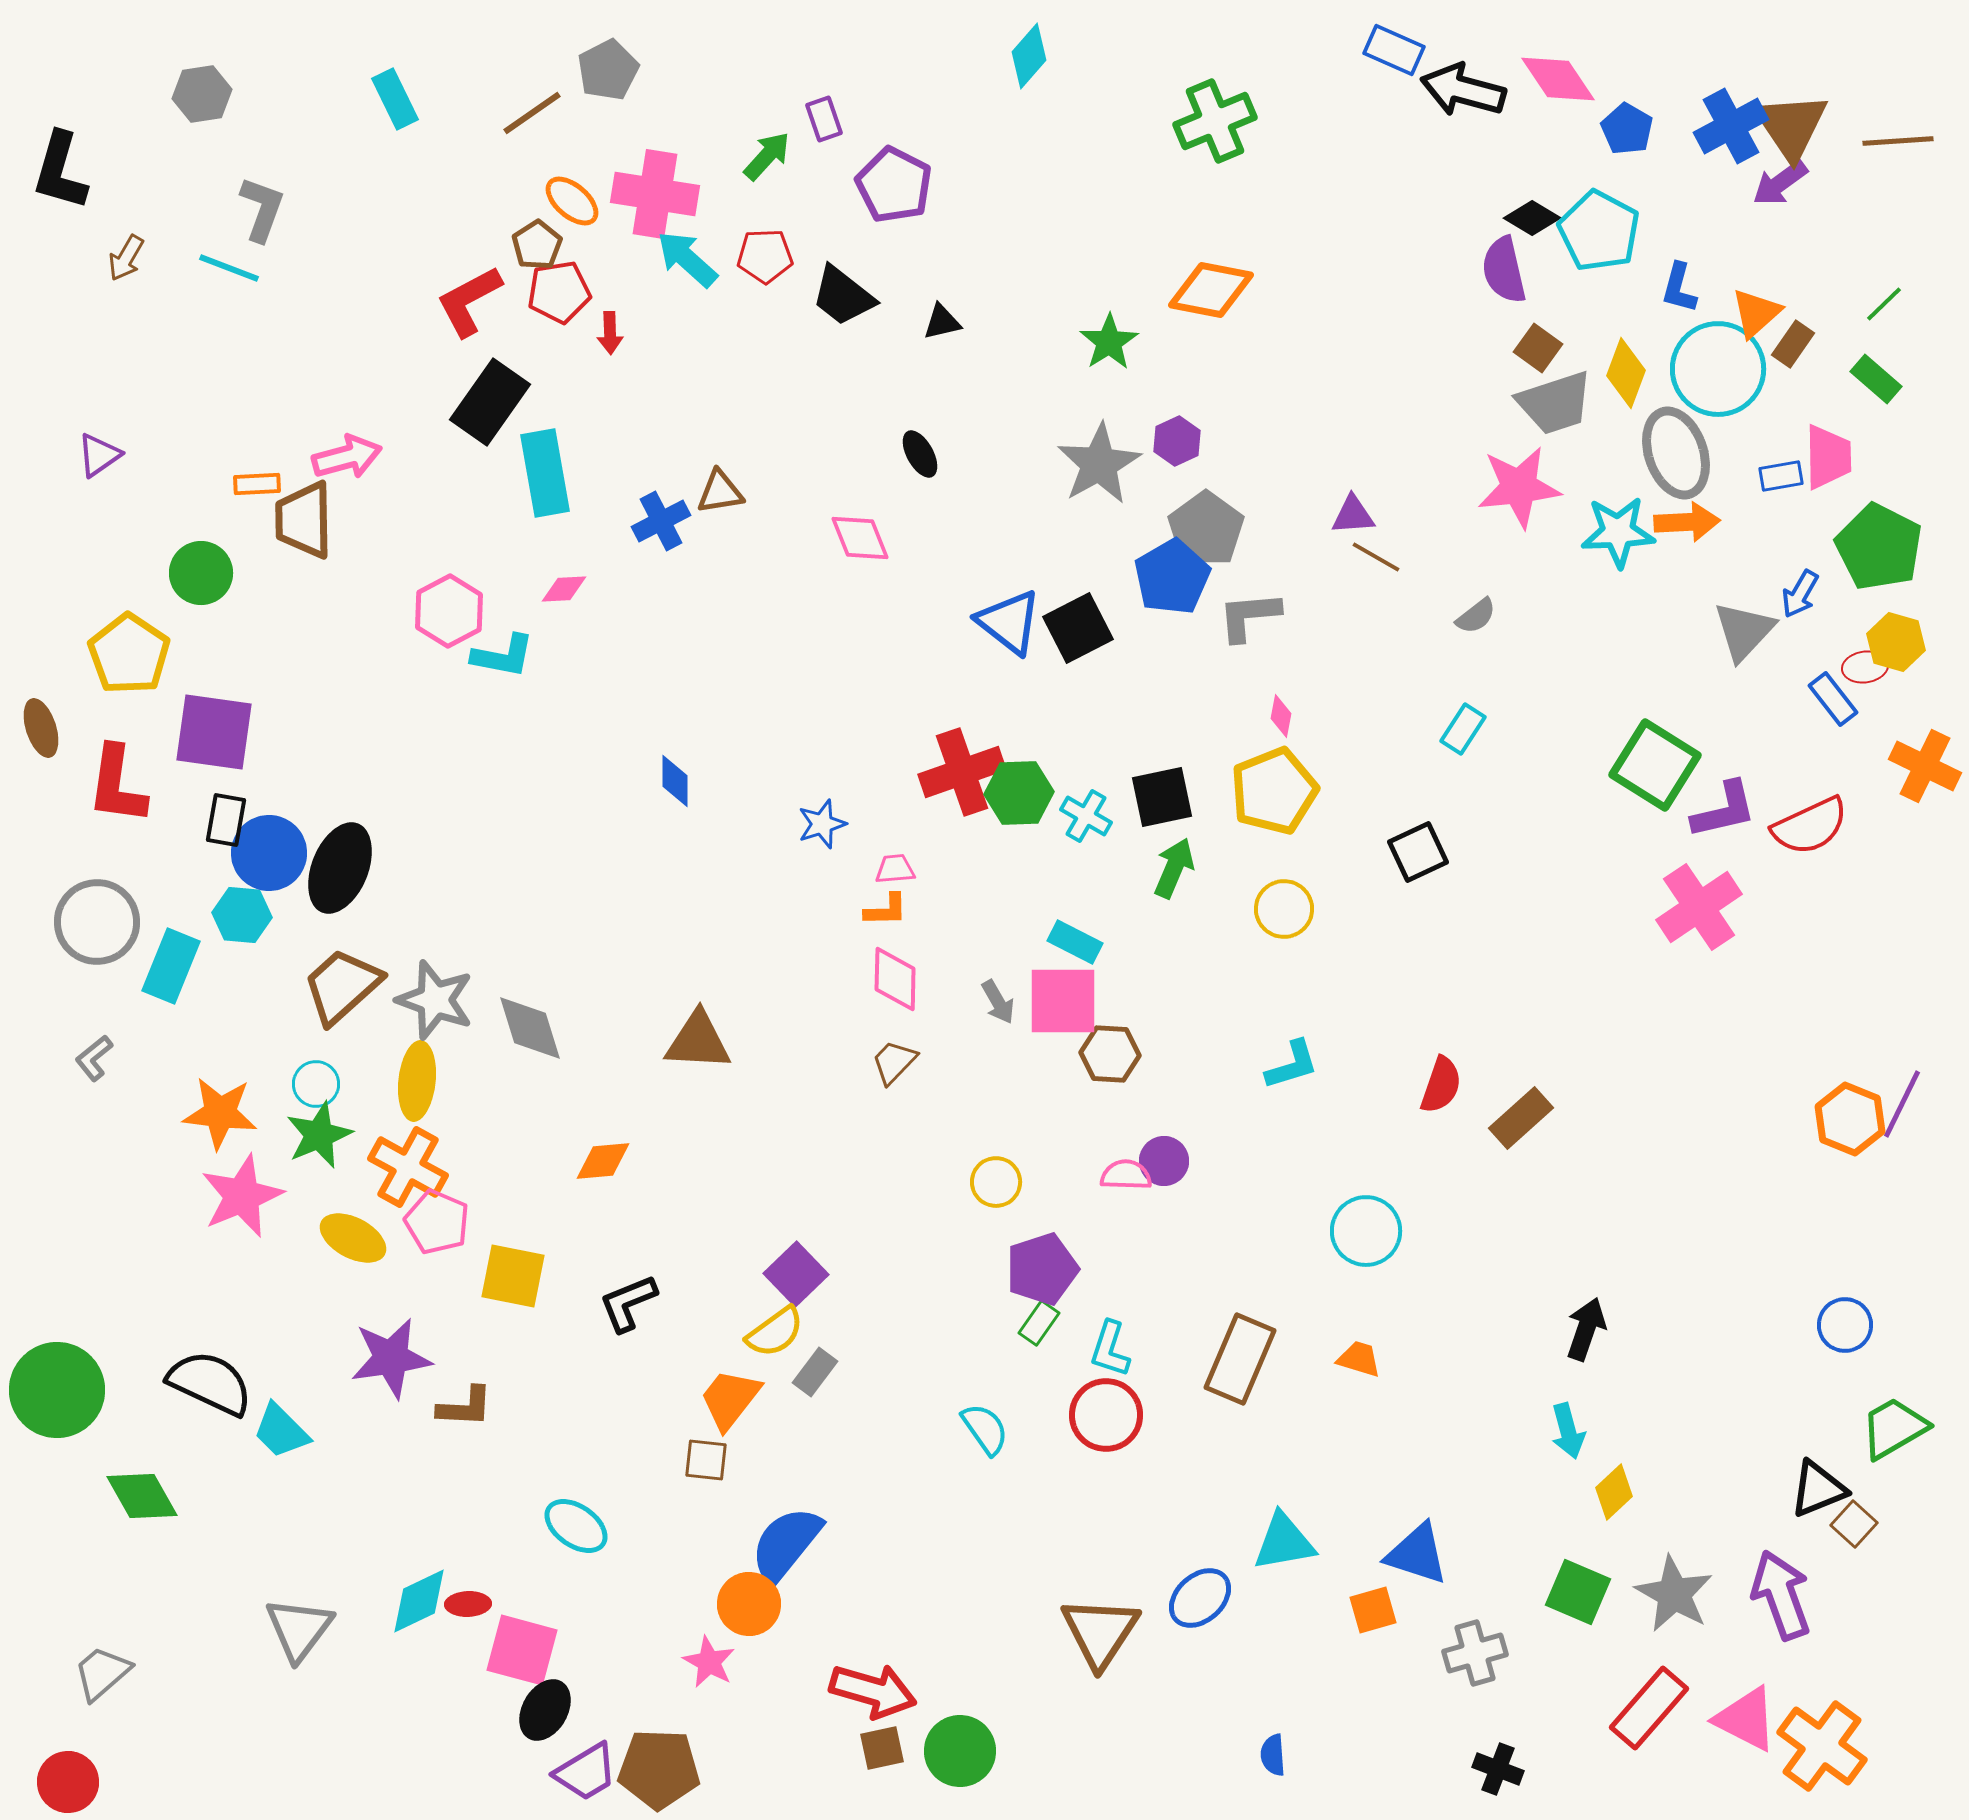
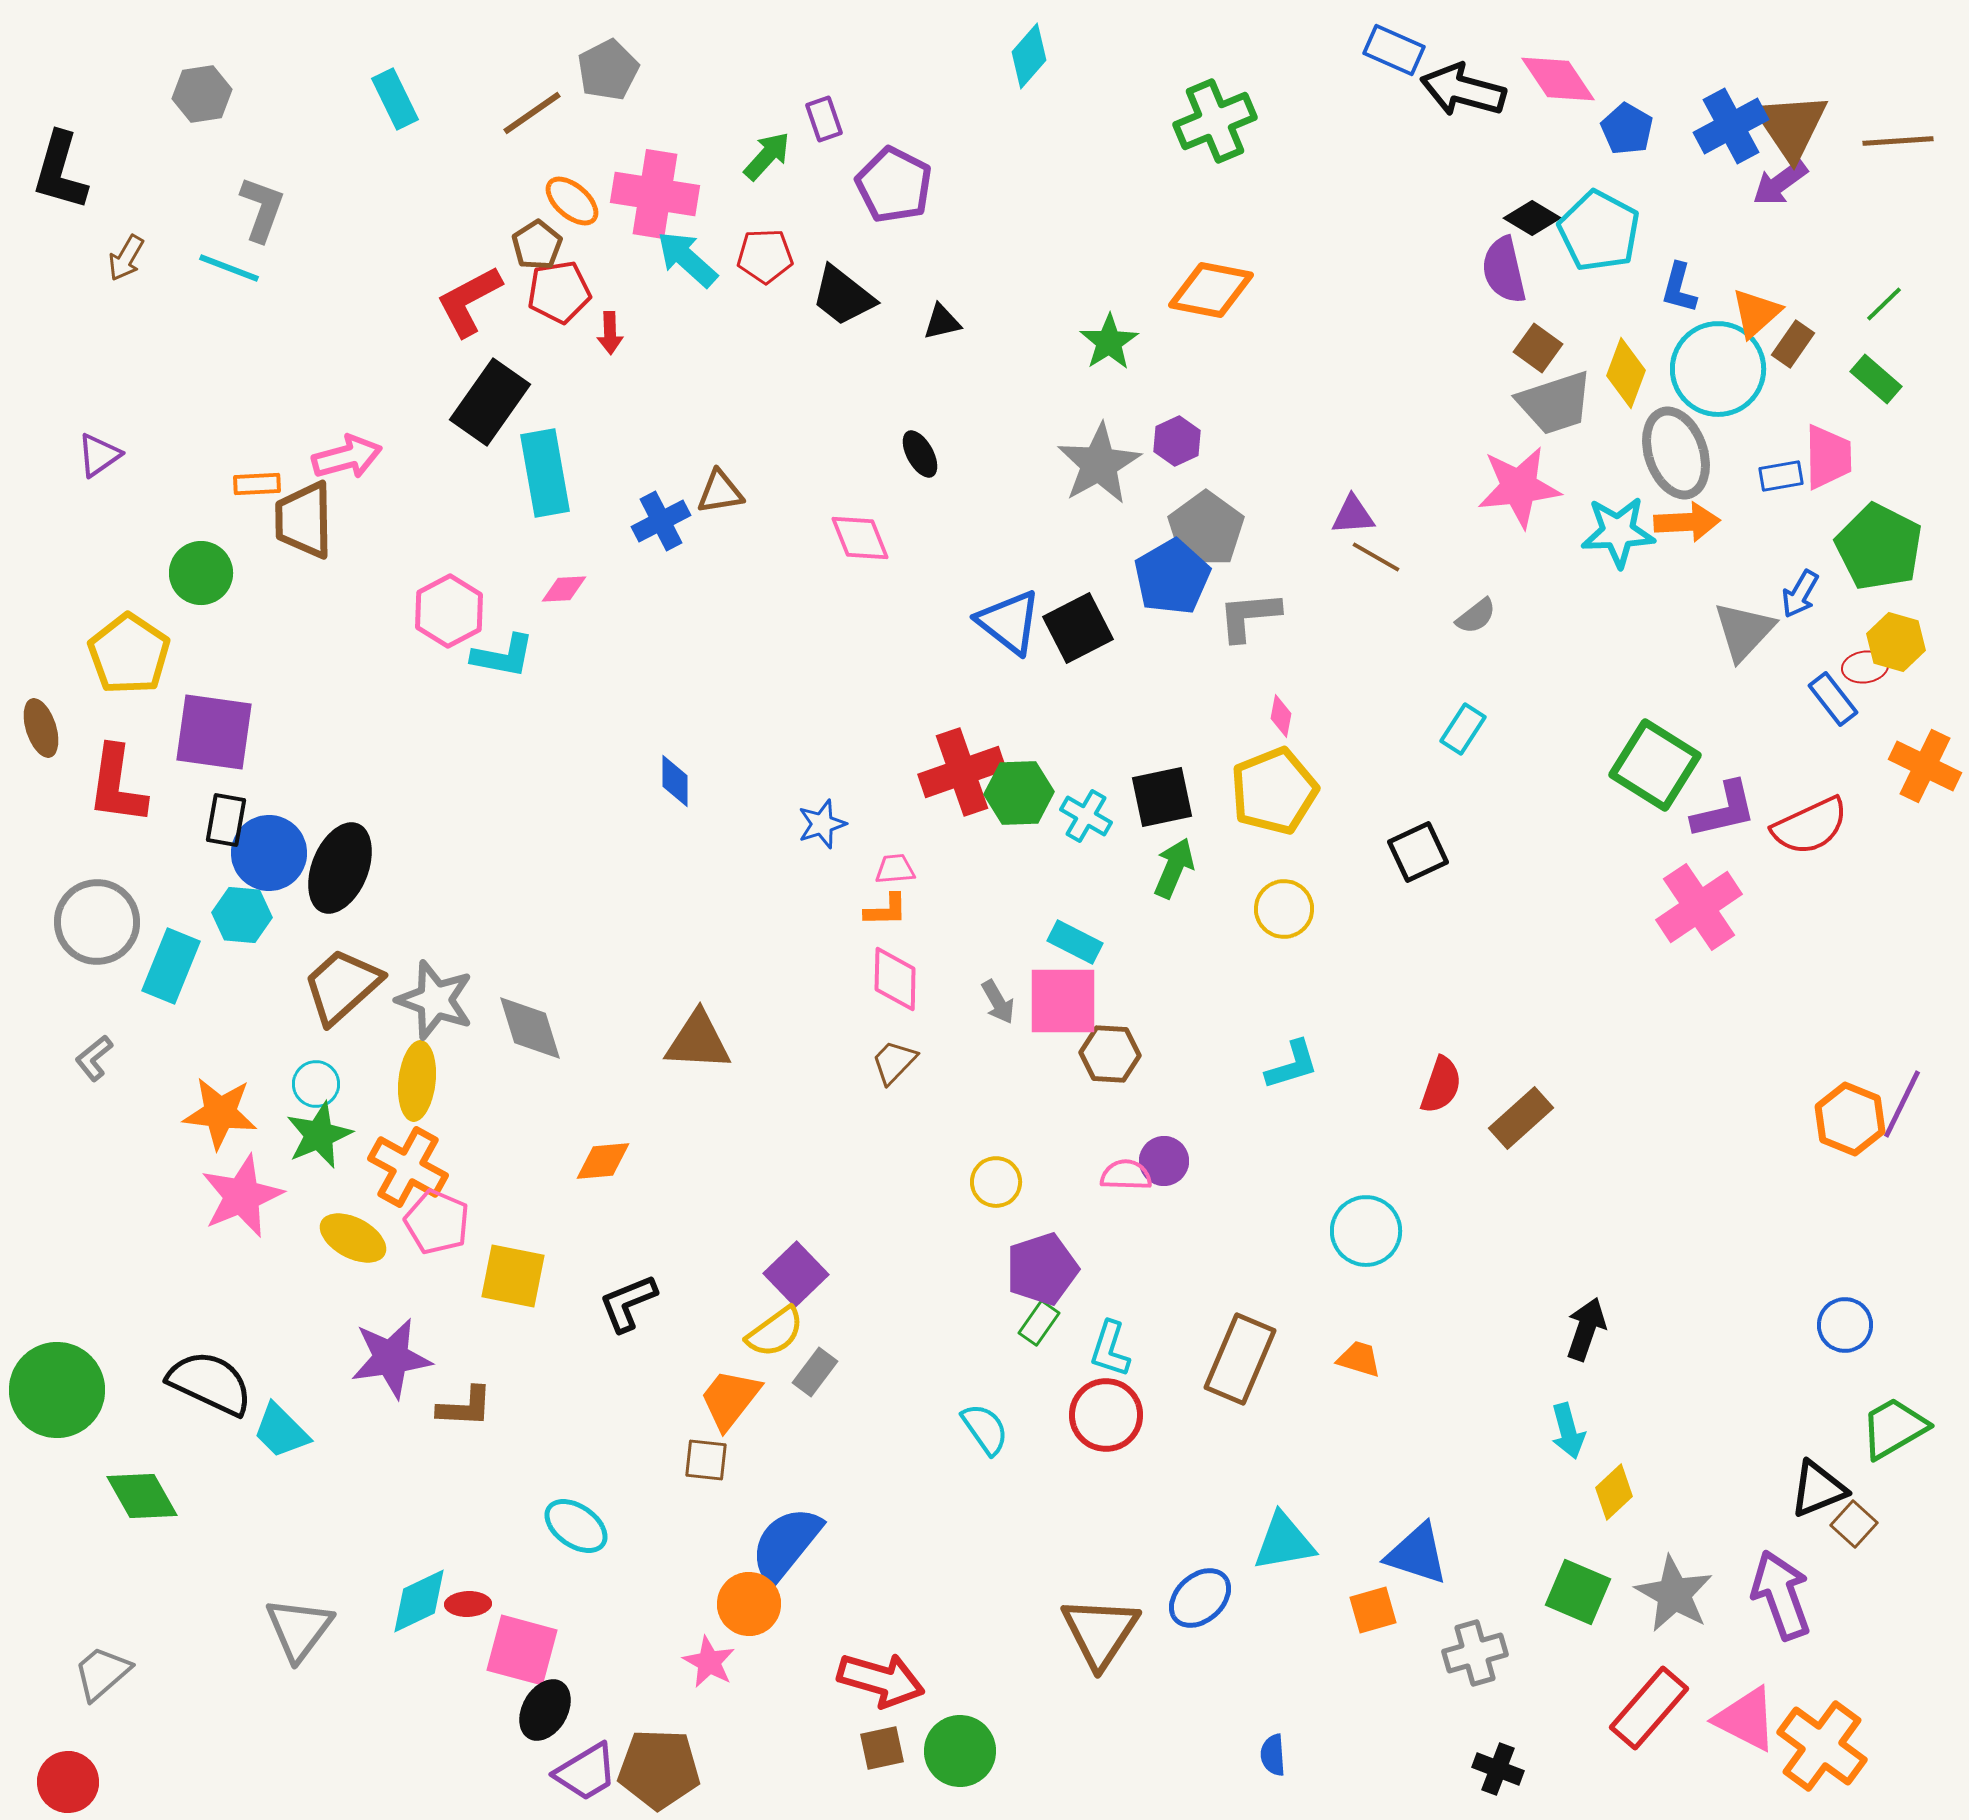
red arrow at (873, 1691): moved 8 px right, 11 px up
